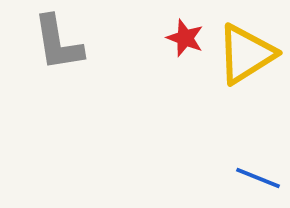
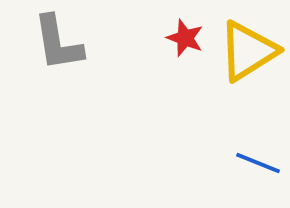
yellow triangle: moved 2 px right, 3 px up
blue line: moved 15 px up
